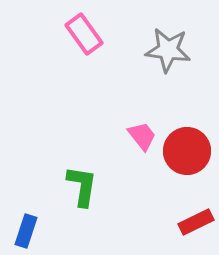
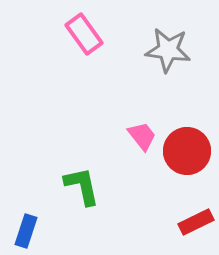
green L-shape: rotated 21 degrees counterclockwise
